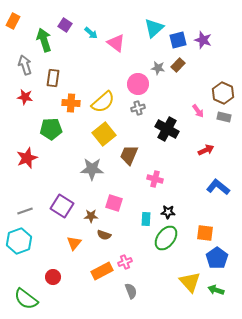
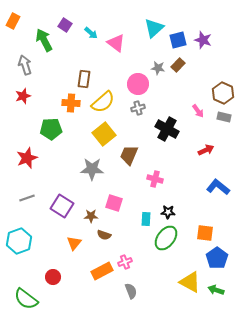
green arrow at (44, 40): rotated 10 degrees counterclockwise
brown rectangle at (53, 78): moved 31 px right, 1 px down
red star at (25, 97): moved 2 px left, 1 px up; rotated 28 degrees counterclockwise
gray line at (25, 211): moved 2 px right, 13 px up
yellow triangle at (190, 282): rotated 20 degrees counterclockwise
